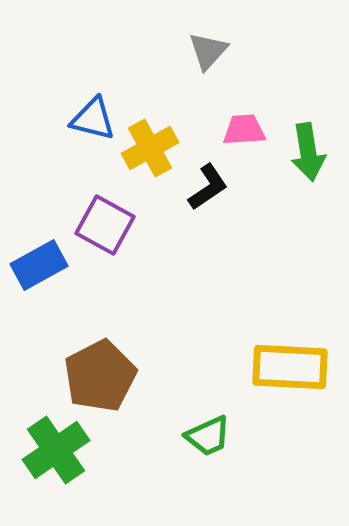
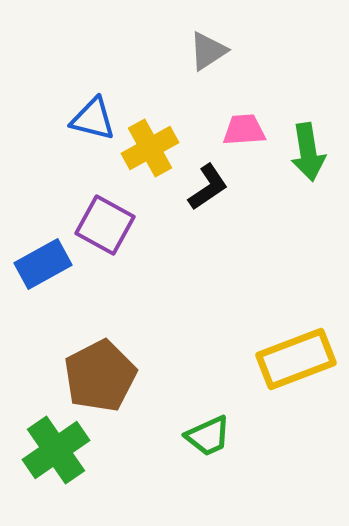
gray triangle: rotated 15 degrees clockwise
blue rectangle: moved 4 px right, 1 px up
yellow rectangle: moved 6 px right, 8 px up; rotated 24 degrees counterclockwise
